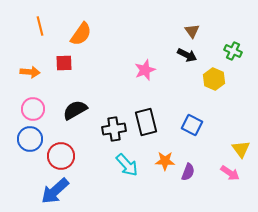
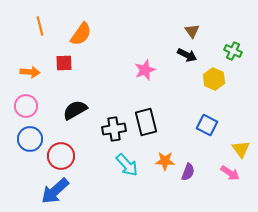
pink circle: moved 7 px left, 3 px up
blue square: moved 15 px right
